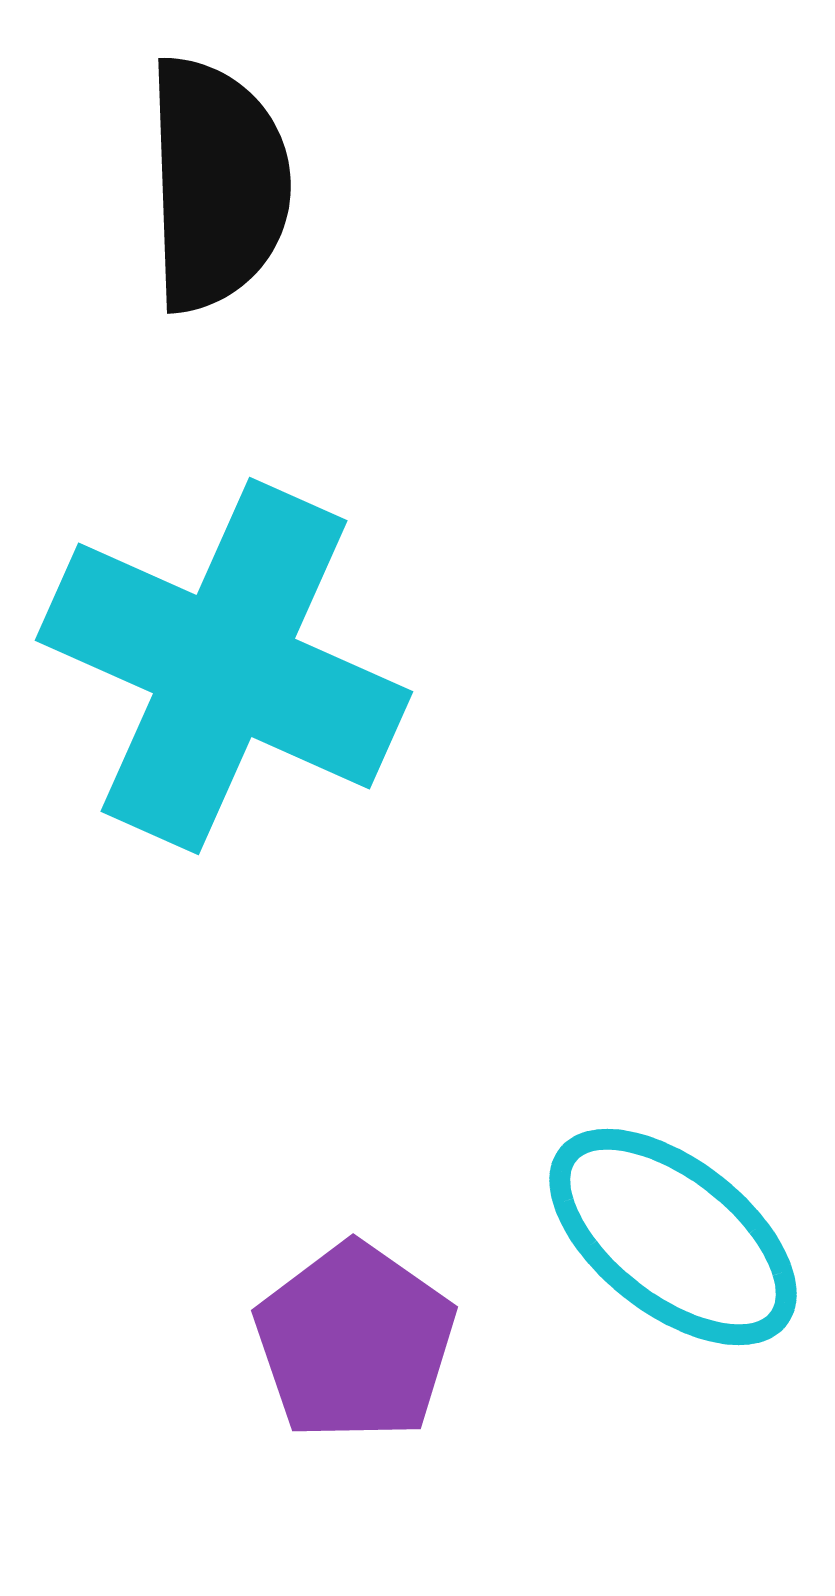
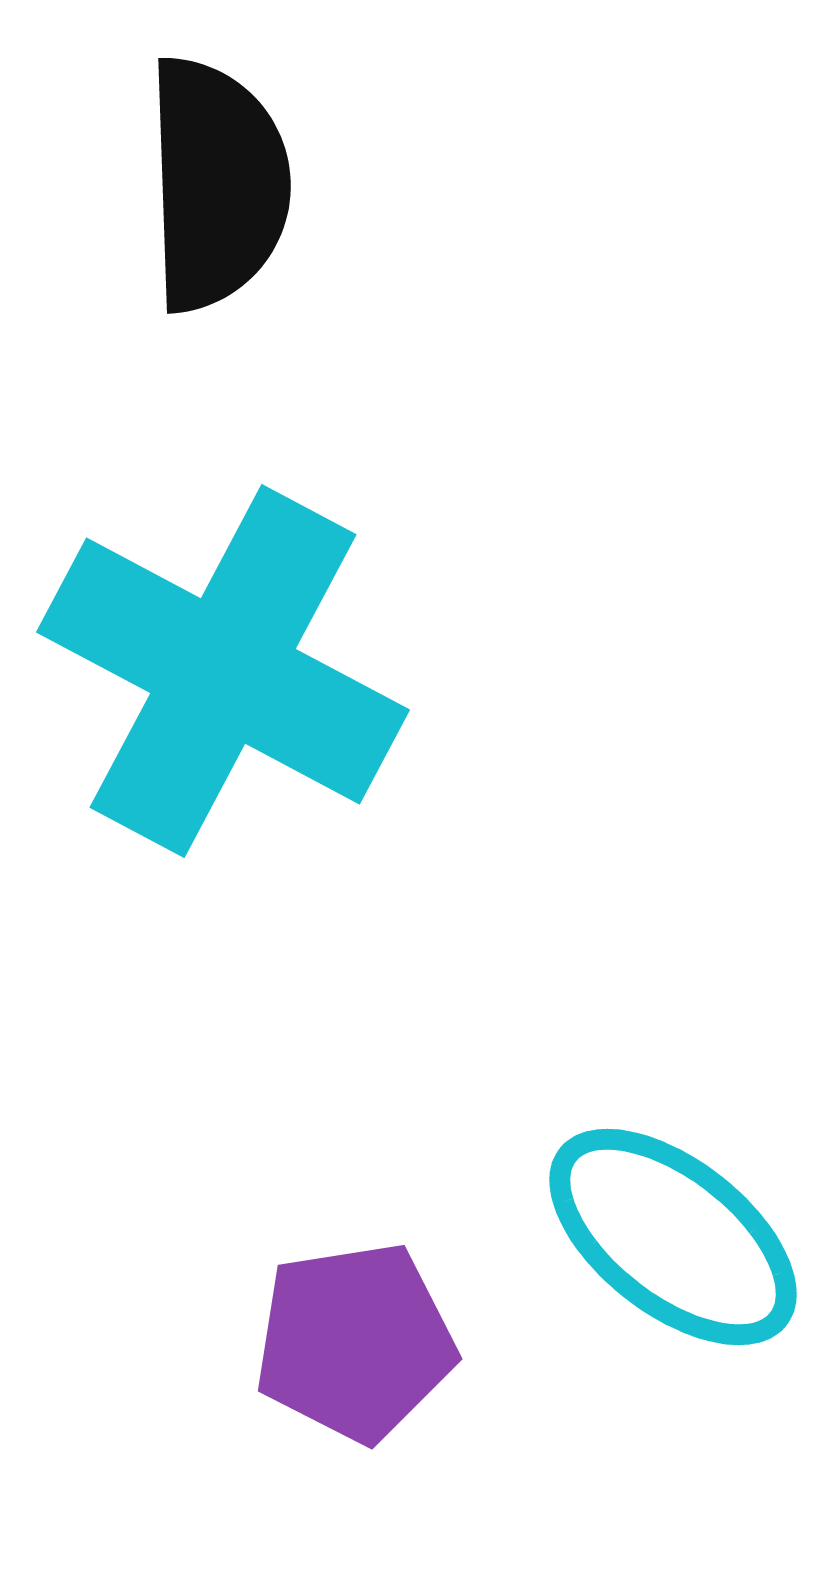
cyan cross: moved 1 px left, 5 px down; rotated 4 degrees clockwise
purple pentagon: rotated 28 degrees clockwise
